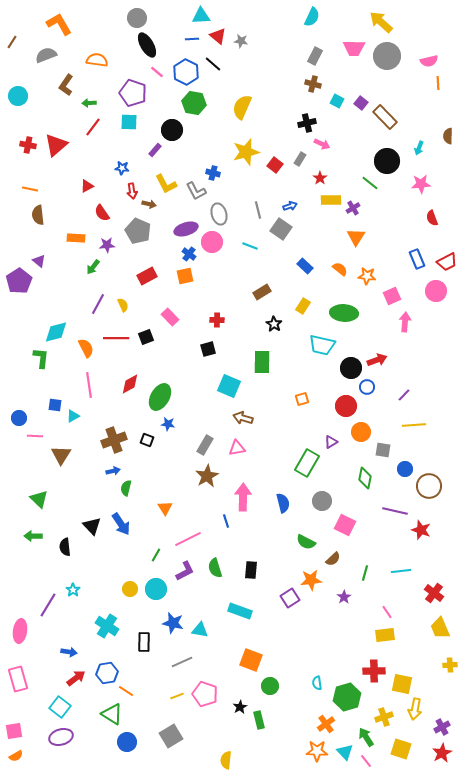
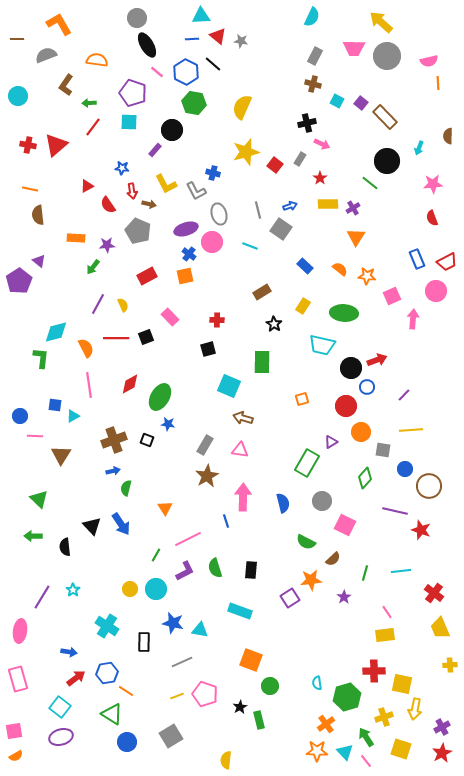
brown line at (12, 42): moved 5 px right, 3 px up; rotated 56 degrees clockwise
pink star at (421, 184): moved 12 px right
yellow rectangle at (331, 200): moved 3 px left, 4 px down
red semicircle at (102, 213): moved 6 px right, 8 px up
pink arrow at (405, 322): moved 8 px right, 3 px up
blue circle at (19, 418): moved 1 px right, 2 px up
yellow line at (414, 425): moved 3 px left, 5 px down
pink triangle at (237, 448): moved 3 px right, 2 px down; rotated 18 degrees clockwise
green diamond at (365, 478): rotated 30 degrees clockwise
purple line at (48, 605): moved 6 px left, 8 px up
